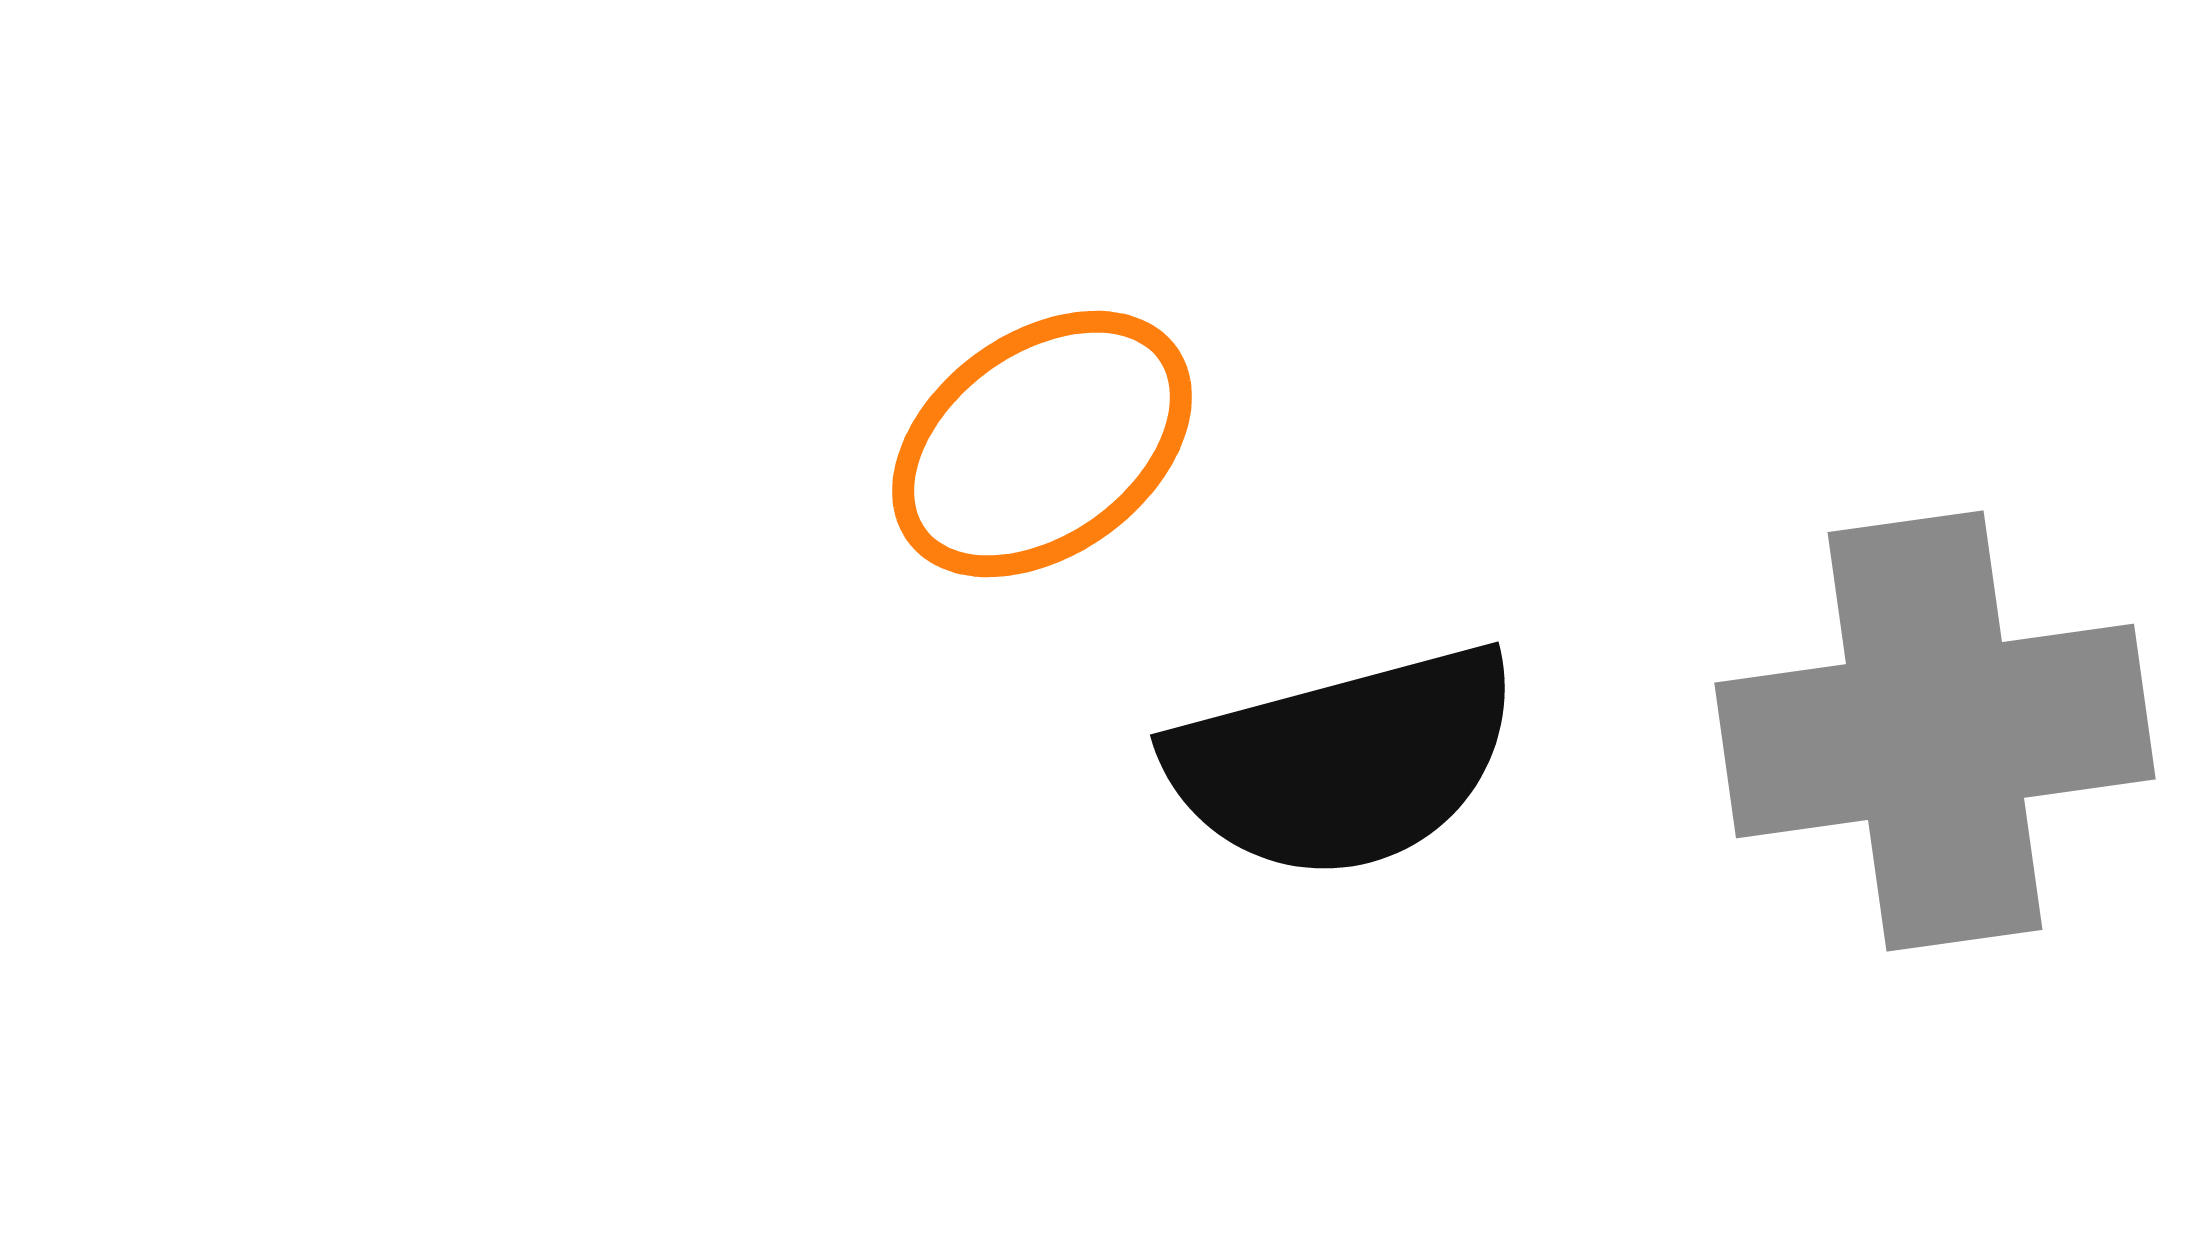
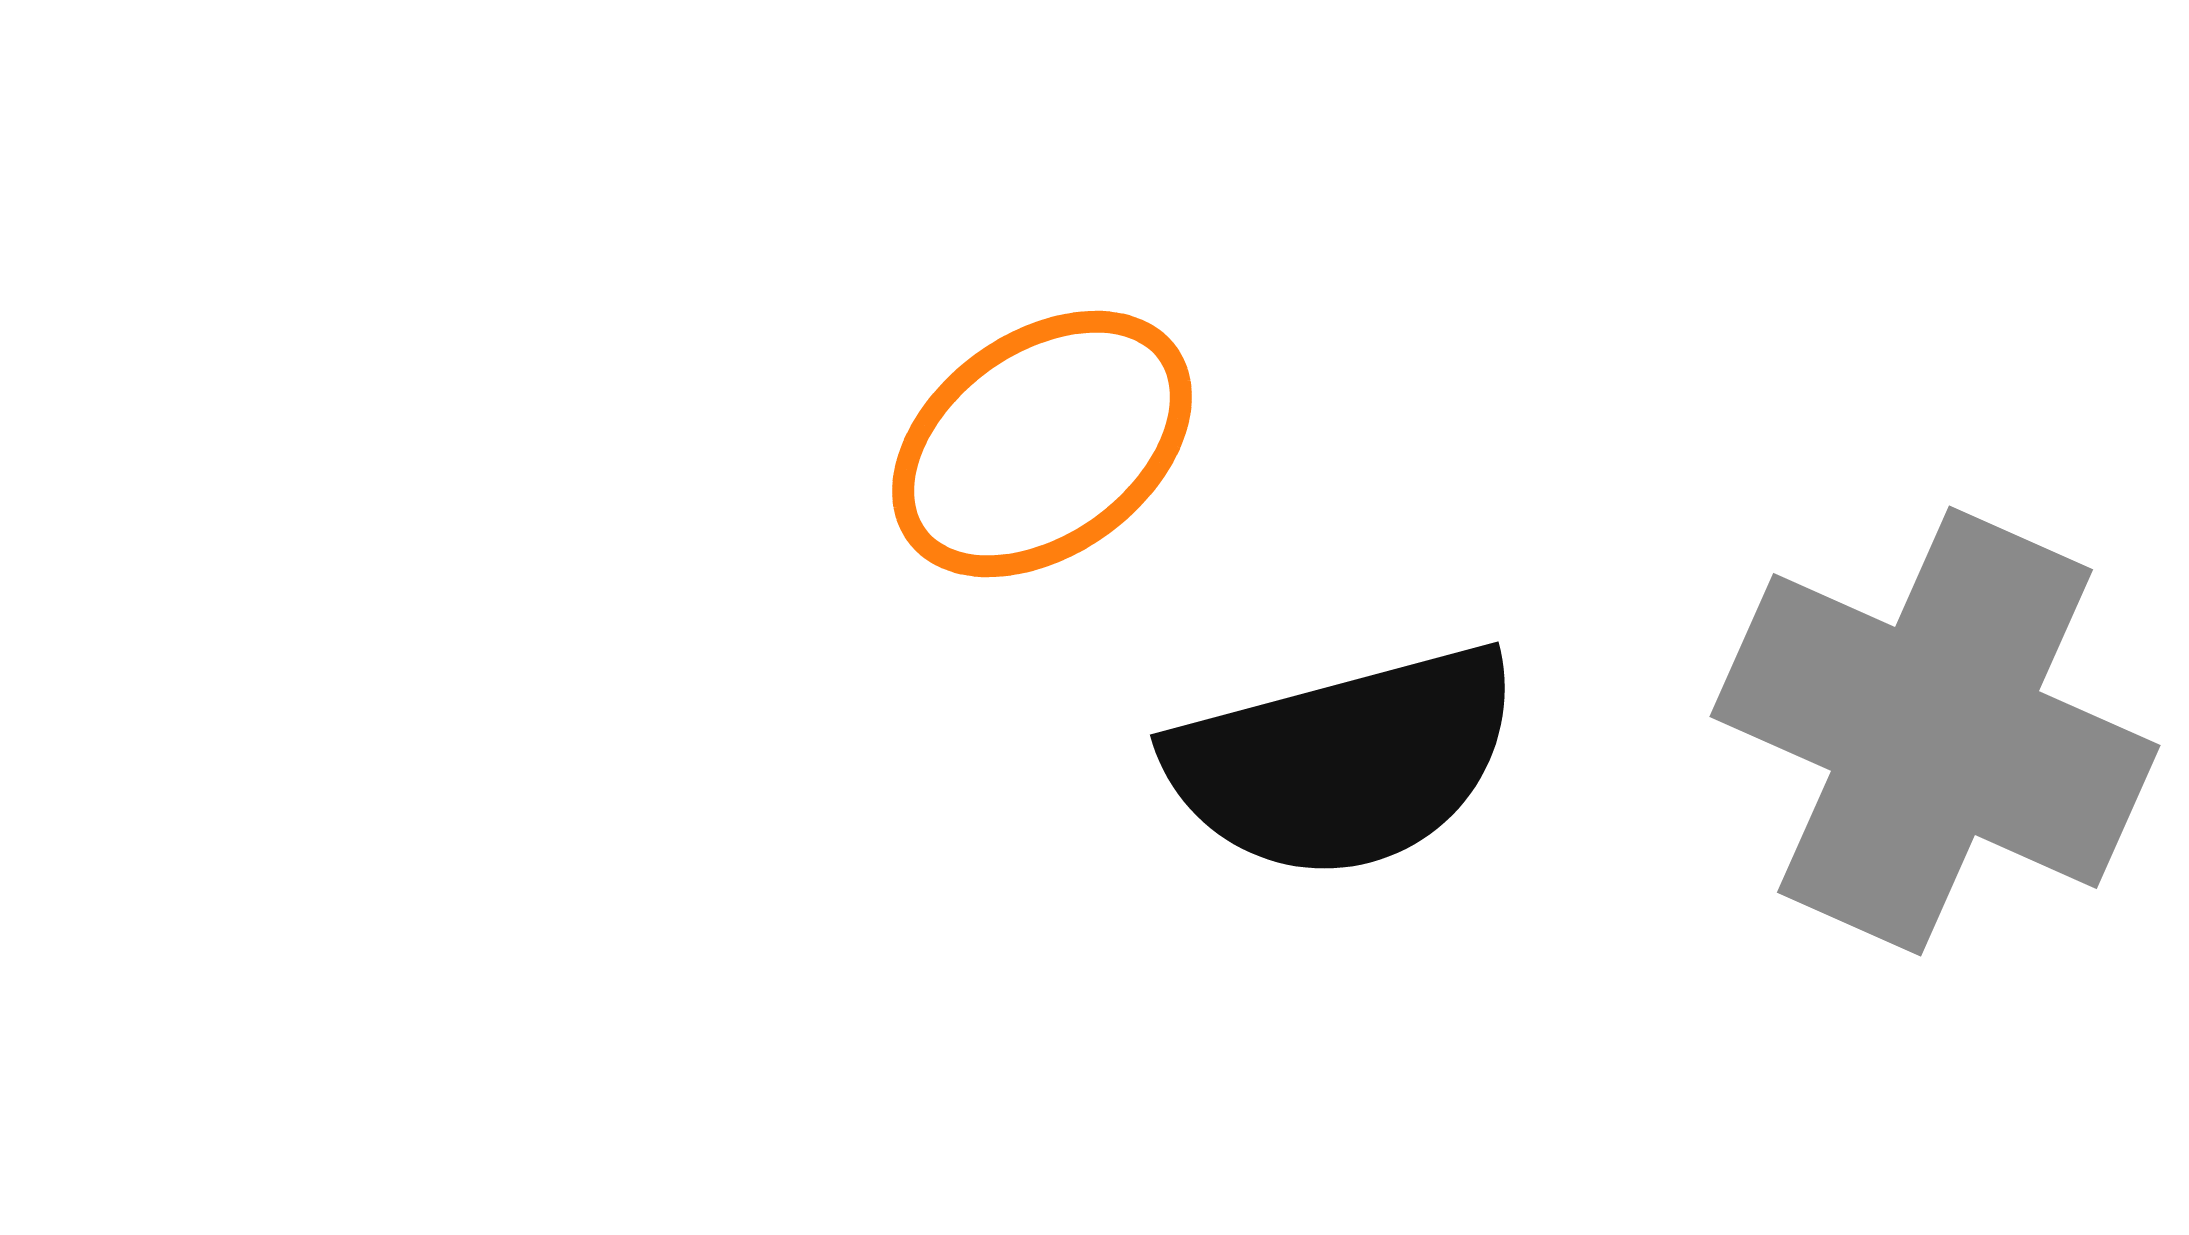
gray cross: rotated 32 degrees clockwise
